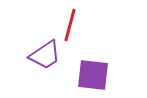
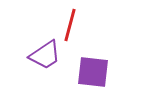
purple square: moved 3 px up
